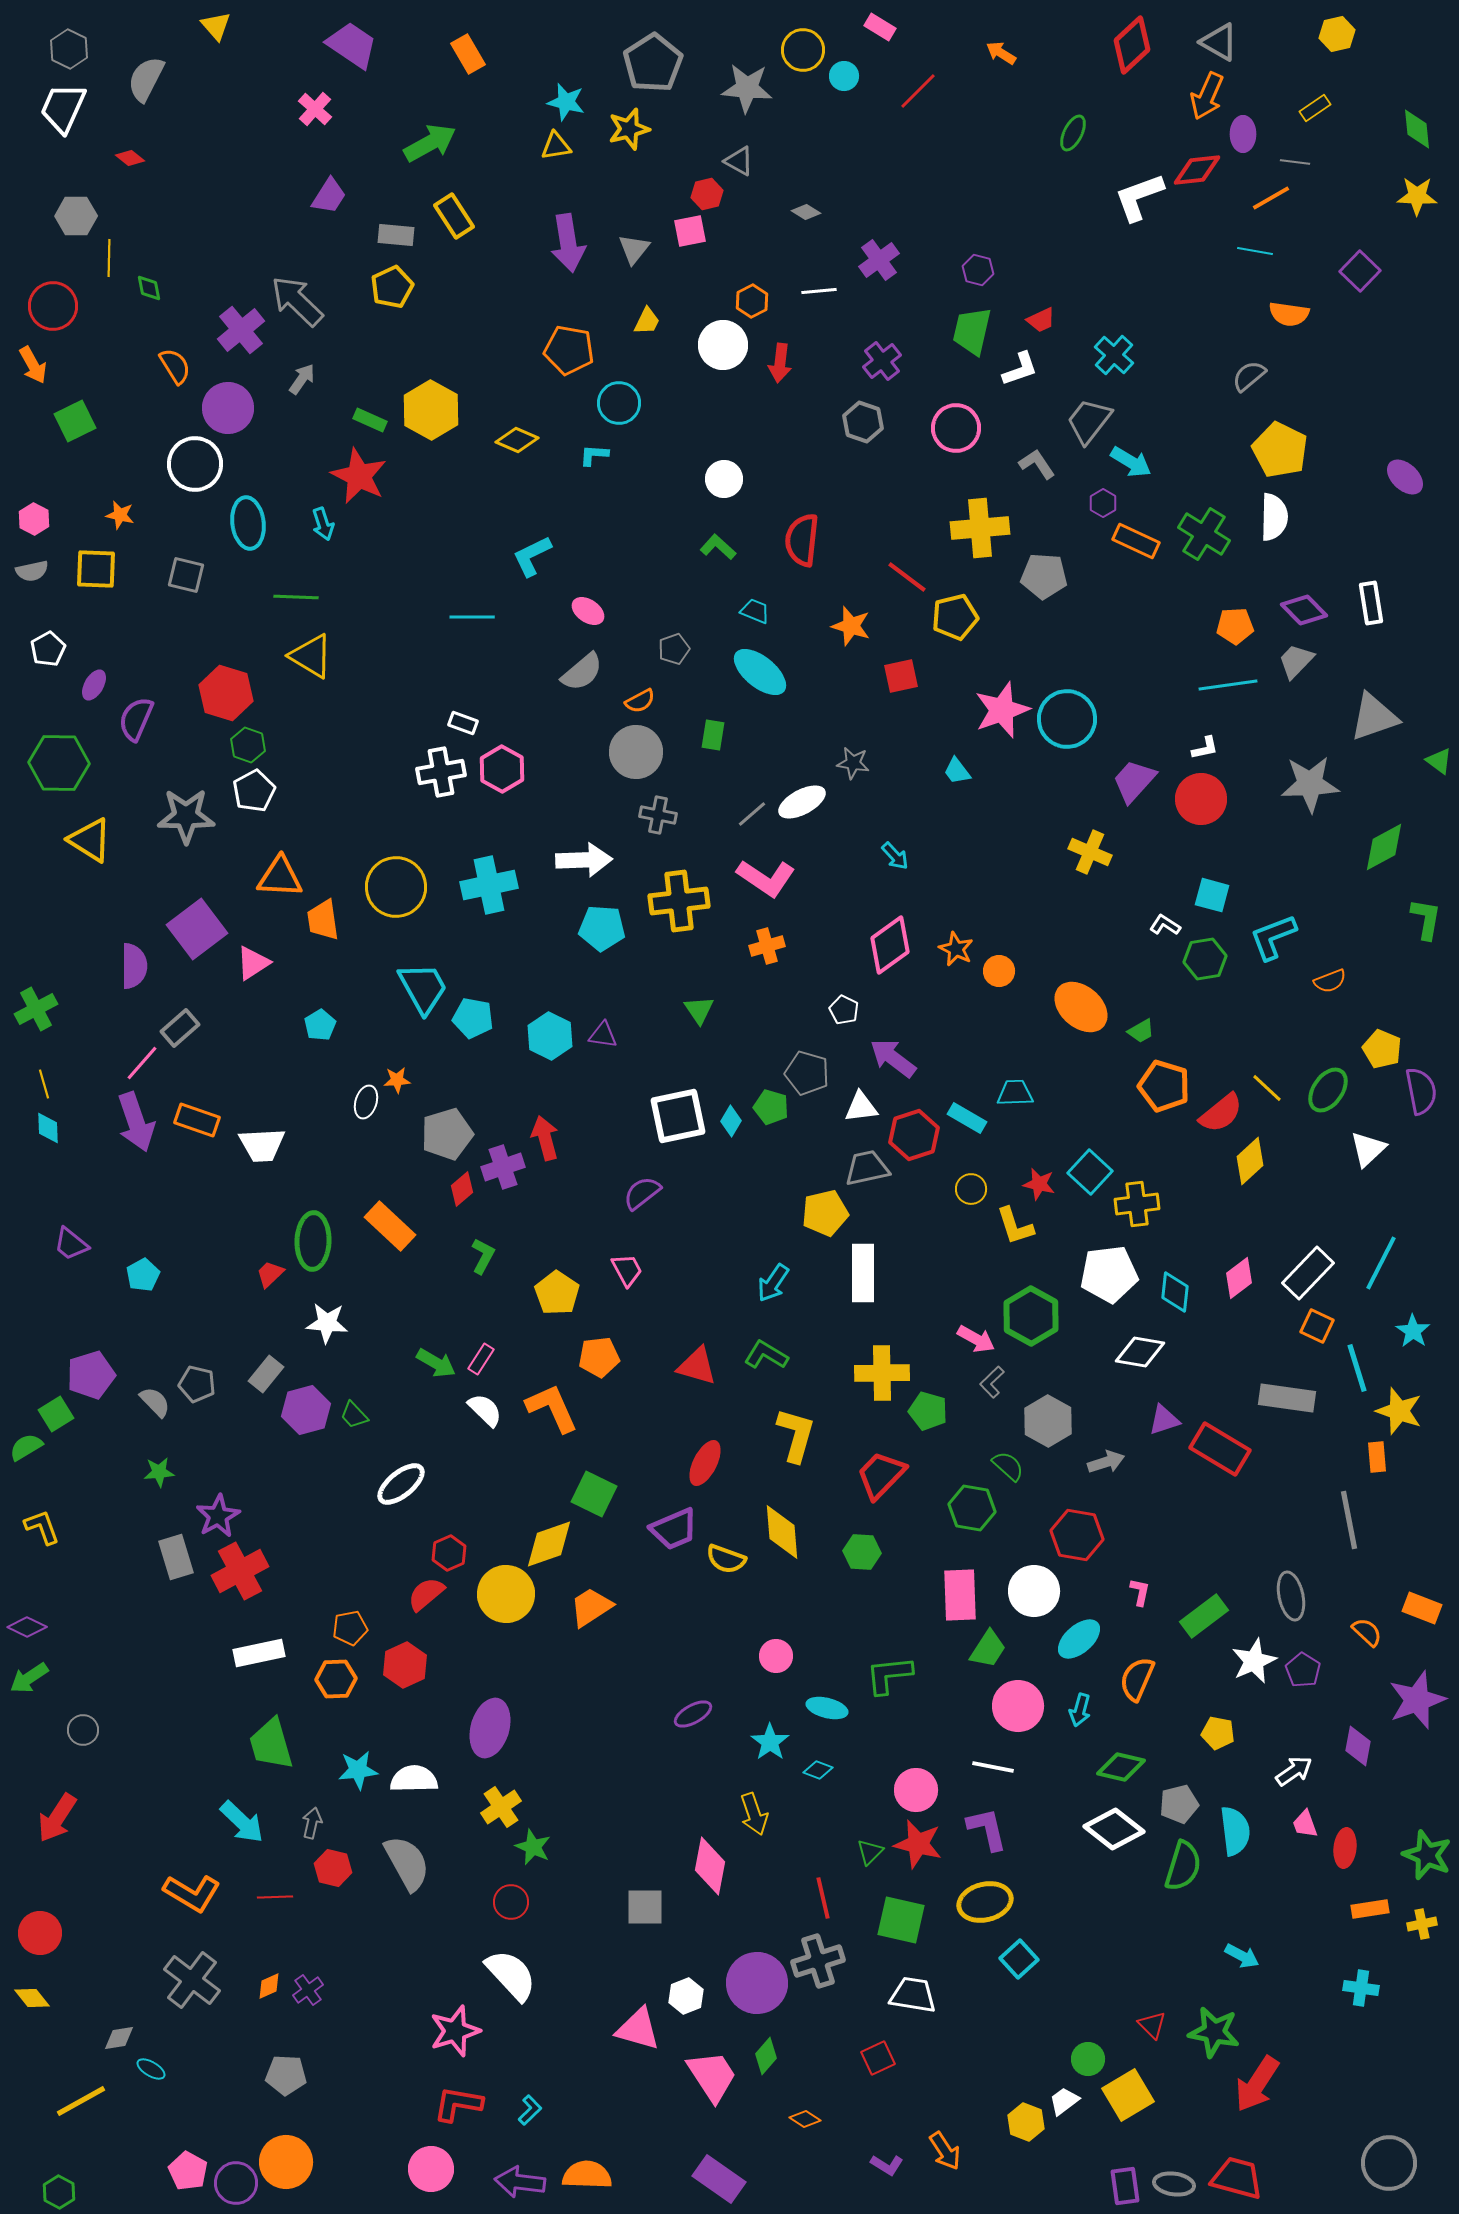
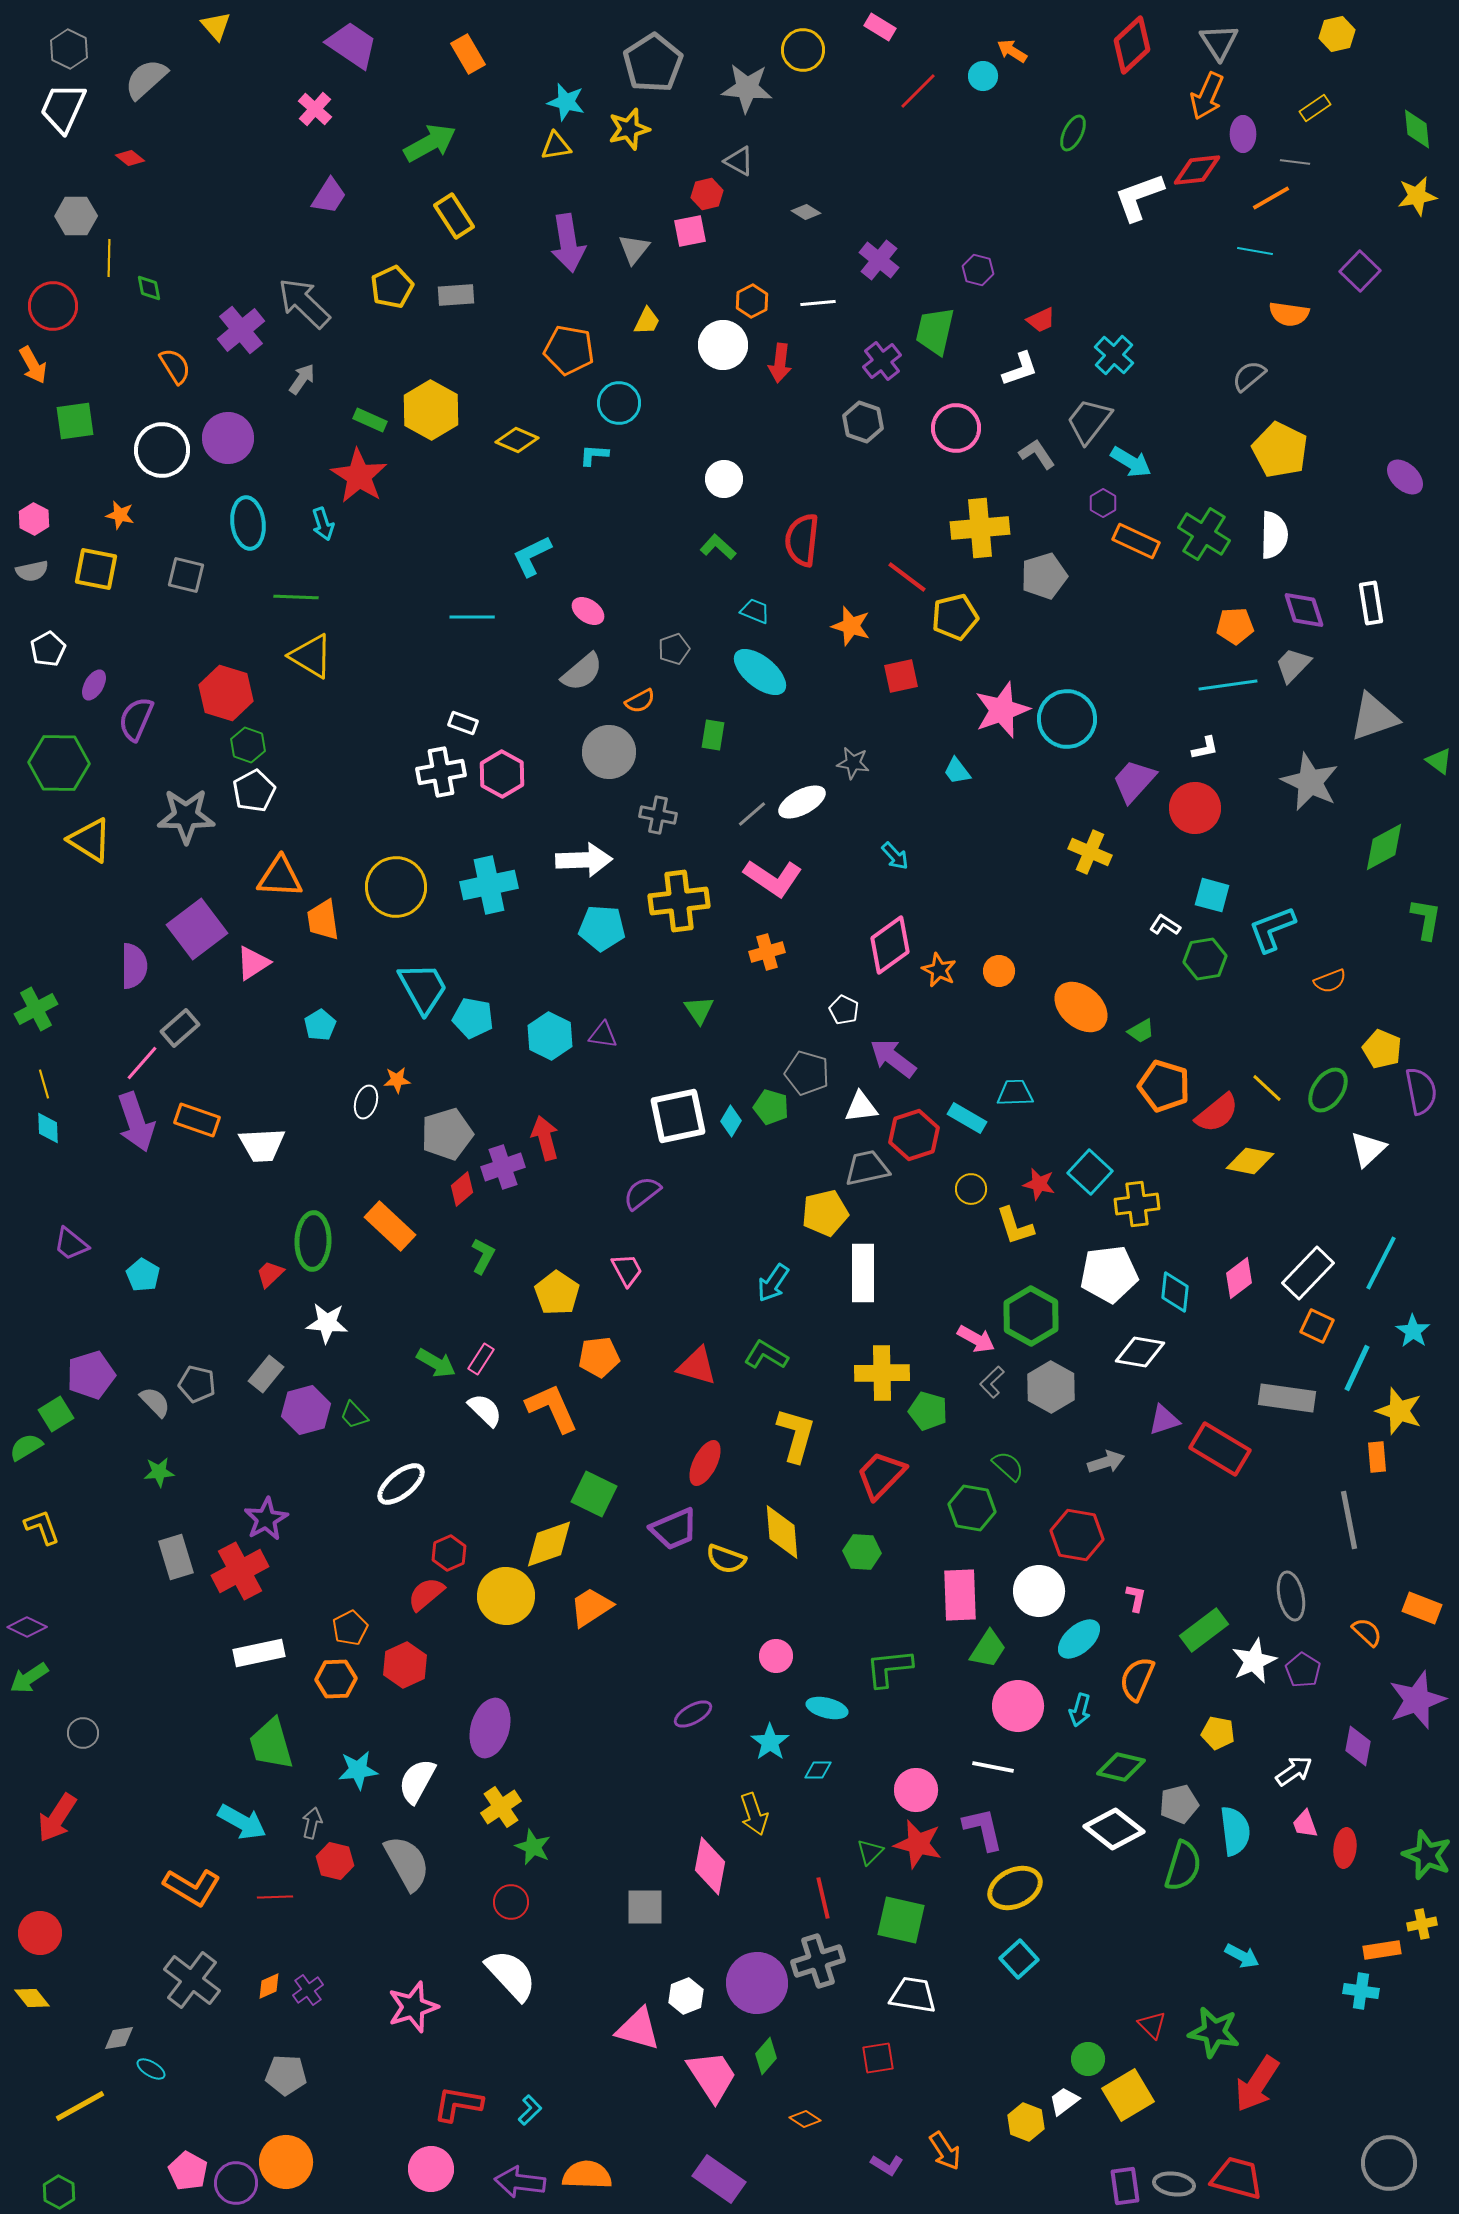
gray triangle at (1219, 42): rotated 27 degrees clockwise
orange arrow at (1001, 53): moved 11 px right, 2 px up
cyan circle at (844, 76): moved 139 px right
gray semicircle at (146, 79): rotated 21 degrees clockwise
yellow star at (1417, 196): rotated 12 degrees counterclockwise
gray rectangle at (396, 235): moved 60 px right, 60 px down; rotated 9 degrees counterclockwise
purple cross at (879, 260): rotated 15 degrees counterclockwise
white line at (819, 291): moved 1 px left, 12 px down
gray arrow at (297, 301): moved 7 px right, 2 px down
green trapezoid at (972, 331): moved 37 px left
purple circle at (228, 408): moved 30 px down
green square at (75, 421): rotated 18 degrees clockwise
white circle at (195, 464): moved 33 px left, 14 px up
gray L-shape at (1037, 464): moved 10 px up
red star at (359, 476): rotated 6 degrees clockwise
white semicircle at (1274, 517): moved 18 px down
yellow square at (96, 569): rotated 9 degrees clockwise
gray pentagon at (1044, 576): rotated 21 degrees counterclockwise
purple diamond at (1304, 610): rotated 27 degrees clockwise
gray trapezoid at (1296, 661): moved 3 px left, 4 px down
gray circle at (636, 752): moved 27 px left
pink hexagon at (502, 769): moved 5 px down
gray star at (1310, 784): moved 2 px up; rotated 28 degrees clockwise
red circle at (1201, 799): moved 6 px left, 9 px down
pink L-shape at (766, 878): moved 7 px right
cyan L-shape at (1273, 937): moved 1 px left, 8 px up
orange cross at (767, 946): moved 6 px down
orange star at (956, 949): moved 17 px left, 21 px down
red semicircle at (1221, 1113): moved 4 px left
yellow diamond at (1250, 1161): rotated 54 degrees clockwise
cyan pentagon at (143, 1275): rotated 12 degrees counterclockwise
cyan line at (1357, 1368): rotated 42 degrees clockwise
gray hexagon at (1048, 1421): moved 3 px right, 34 px up
purple star at (218, 1516): moved 48 px right, 3 px down
white circle at (1034, 1591): moved 5 px right
pink L-shape at (1140, 1592): moved 4 px left, 6 px down
yellow circle at (506, 1594): moved 2 px down
green rectangle at (1204, 1616): moved 14 px down
orange pentagon at (350, 1628): rotated 16 degrees counterclockwise
green L-shape at (889, 1675): moved 7 px up
gray circle at (83, 1730): moved 3 px down
cyan diamond at (818, 1770): rotated 20 degrees counterclockwise
white semicircle at (414, 1779): moved 3 px right, 2 px down; rotated 60 degrees counterclockwise
cyan arrow at (242, 1822): rotated 15 degrees counterclockwise
purple L-shape at (987, 1829): moved 4 px left
red hexagon at (333, 1868): moved 2 px right, 7 px up
orange L-shape at (192, 1893): moved 6 px up
yellow ellipse at (985, 1902): moved 30 px right, 14 px up; rotated 12 degrees counterclockwise
orange rectangle at (1370, 1909): moved 12 px right, 41 px down
cyan cross at (1361, 1988): moved 3 px down
pink star at (455, 2031): moved 42 px left, 24 px up
red square at (878, 2058): rotated 16 degrees clockwise
yellow line at (81, 2101): moved 1 px left, 5 px down
